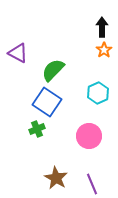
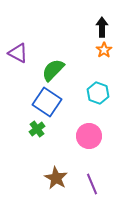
cyan hexagon: rotated 15 degrees counterclockwise
green cross: rotated 14 degrees counterclockwise
